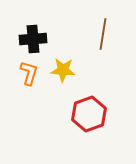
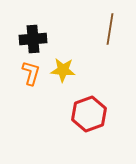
brown line: moved 7 px right, 5 px up
orange L-shape: moved 2 px right
